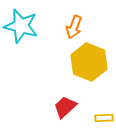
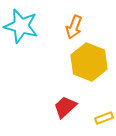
yellow rectangle: rotated 18 degrees counterclockwise
